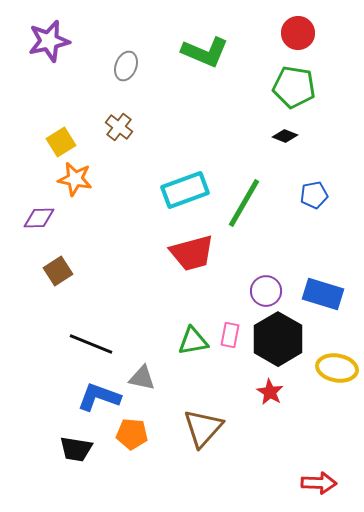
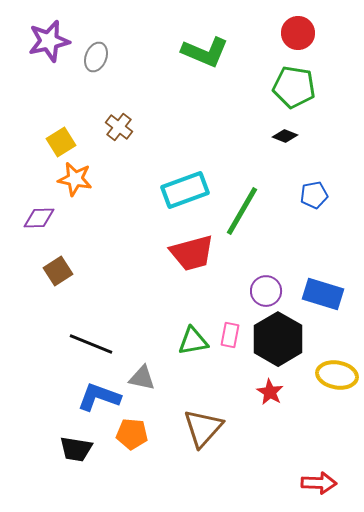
gray ellipse: moved 30 px left, 9 px up
green line: moved 2 px left, 8 px down
yellow ellipse: moved 7 px down
